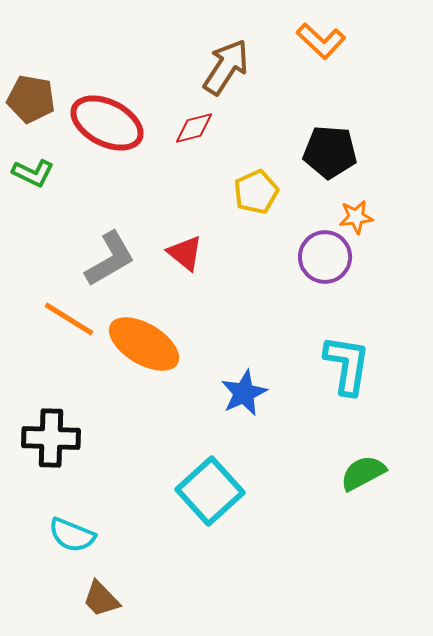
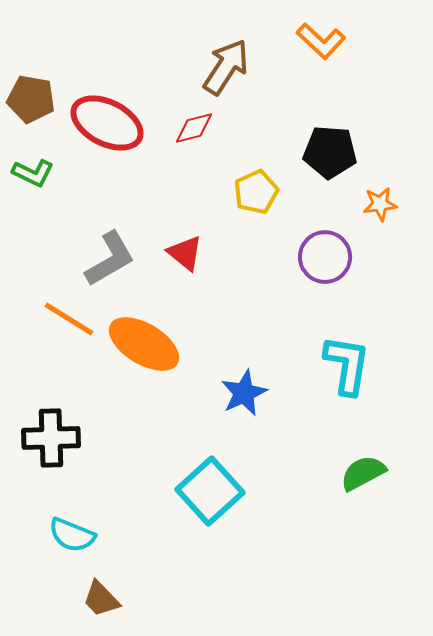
orange star: moved 24 px right, 13 px up
black cross: rotated 4 degrees counterclockwise
